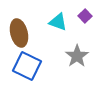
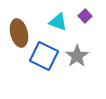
blue square: moved 17 px right, 10 px up
